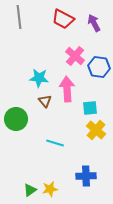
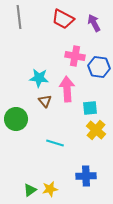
pink cross: rotated 30 degrees counterclockwise
